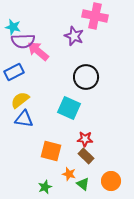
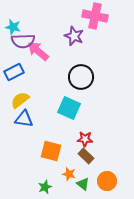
black circle: moved 5 px left
orange circle: moved 4 px left
